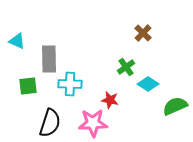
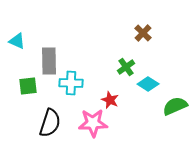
gray rectangle: moved 2 px down
cyan cross: moved 1 px right, 1 px up
red star: rotated 12 degrees clockwise
